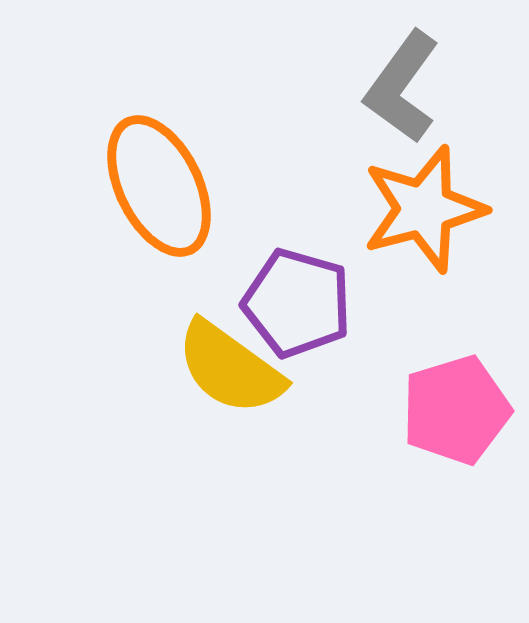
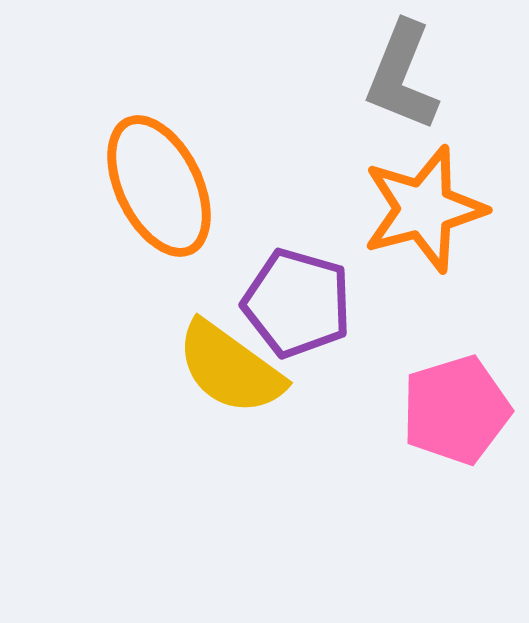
gray L-shape: moved 11 px up; rotated 14 degrees counterclockwise
